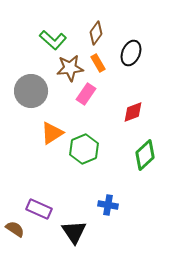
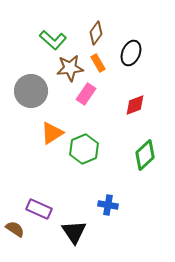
red diamond: moved 2 px right, 7 px up
